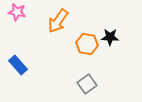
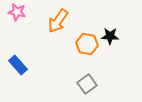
black star: moved 1 px up
